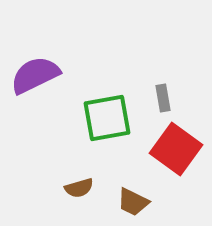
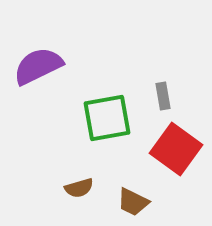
purple semicircle: moved 3 px right, 9 px up
gray rectangle: moved 2 px up
